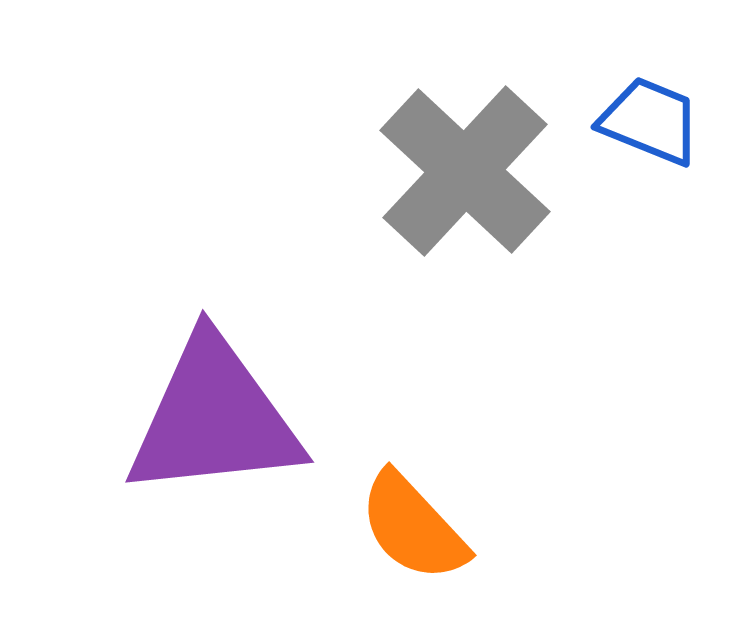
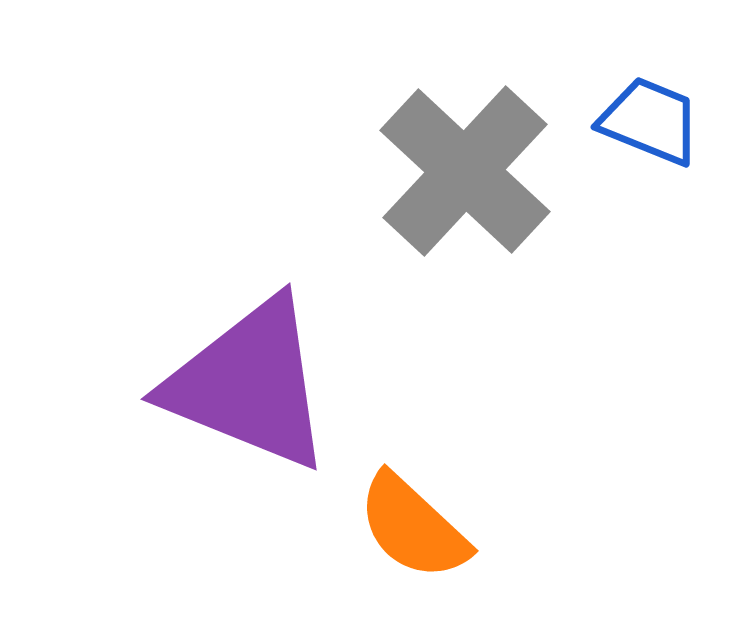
purple triangle: moved 35 px right, 34 px up; rotated 28 degrees clockwise
orange semicircle: rotated 4 degrees counterclockwise
